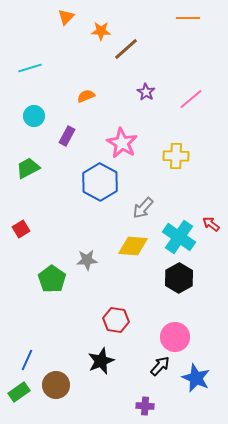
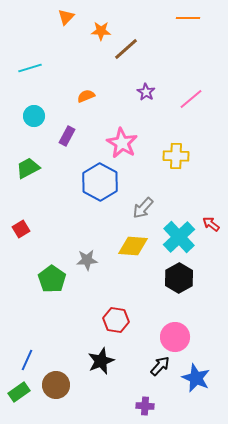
cyan cross: rotated 12 degrees clockwise
